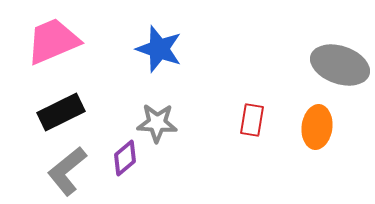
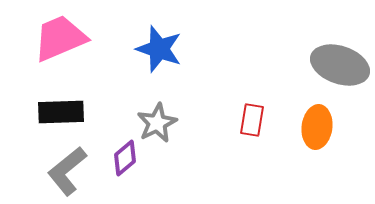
pink trapezoid: moved 7 px right, 3 px up
black rectangle: rotated 24 degrees clockwise
gray star: rotated 30 degrees counterclockwise
